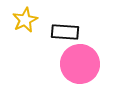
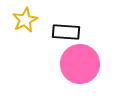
black rectangle: moved 1 px right
